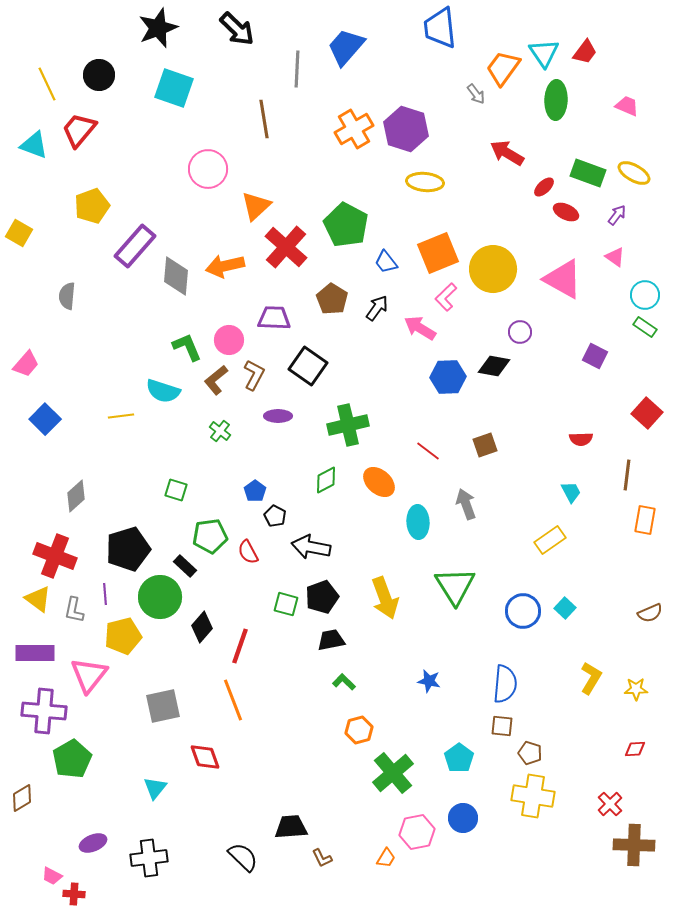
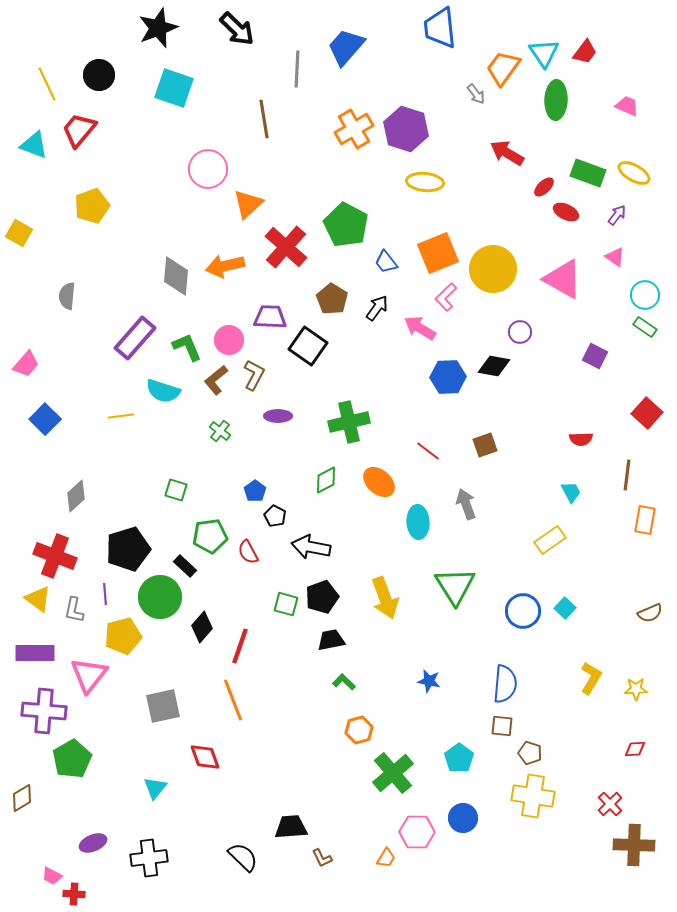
orange triangle at (256, 206): moved 8 px left, 2 px up
purple rectangle at (135, 246): moved 92 px down
purple trapezoid at (274, 318): moved 4 px left, 1 px up
black square at (308, 366): moved 20 px up
green cross at (348, 425): moved 1 px right, 3 px up
pink hexagon at (417, 832): rotated 12 degrees clockwise
